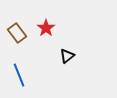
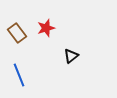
red star: rotated 18 degrees clockwise
black triangle: moved 4 px right
